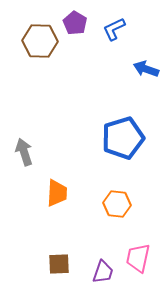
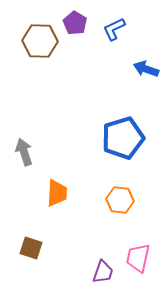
orange hexagon: moved 3 px right, 4 px up
brown square: moved 28 px left, 16 px up; rotated 20 degrees clockwise
